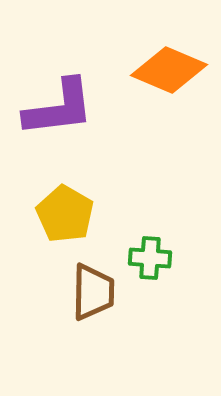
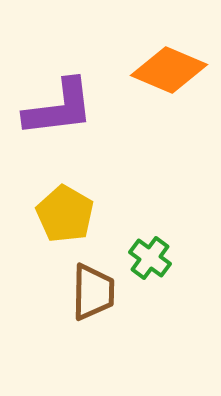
green cross: rotated 33 degrees clockwise
